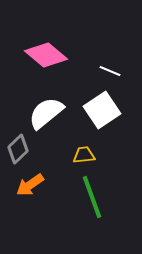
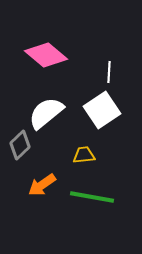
white line: moved 1 px left, 1 px down; rotated 70 degrees clockwise
gray diamond: moved 2 px right, 4 px up
orange arrow: moved 12 px right
green line: rotated 60 degrees counterclockwise
